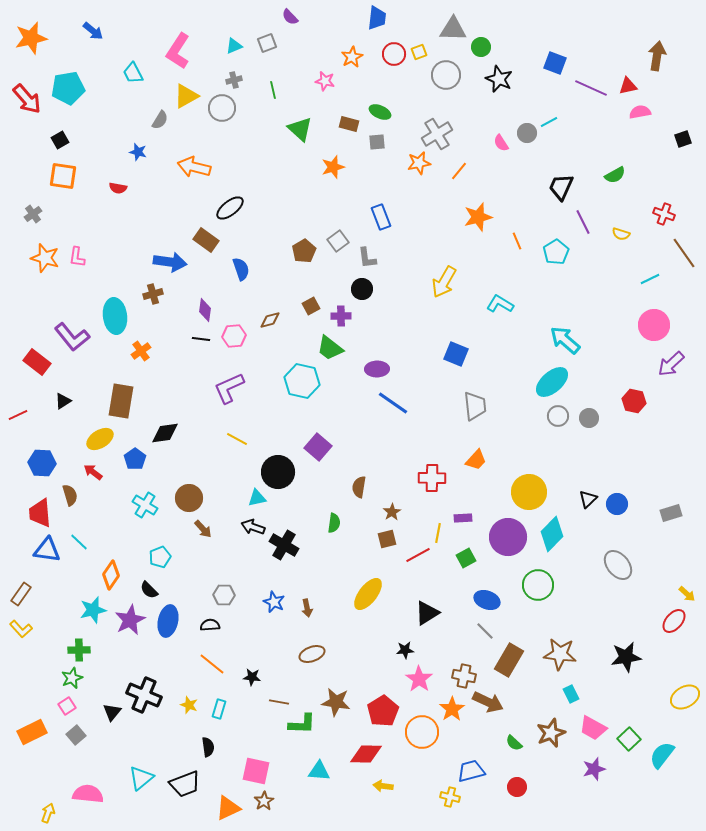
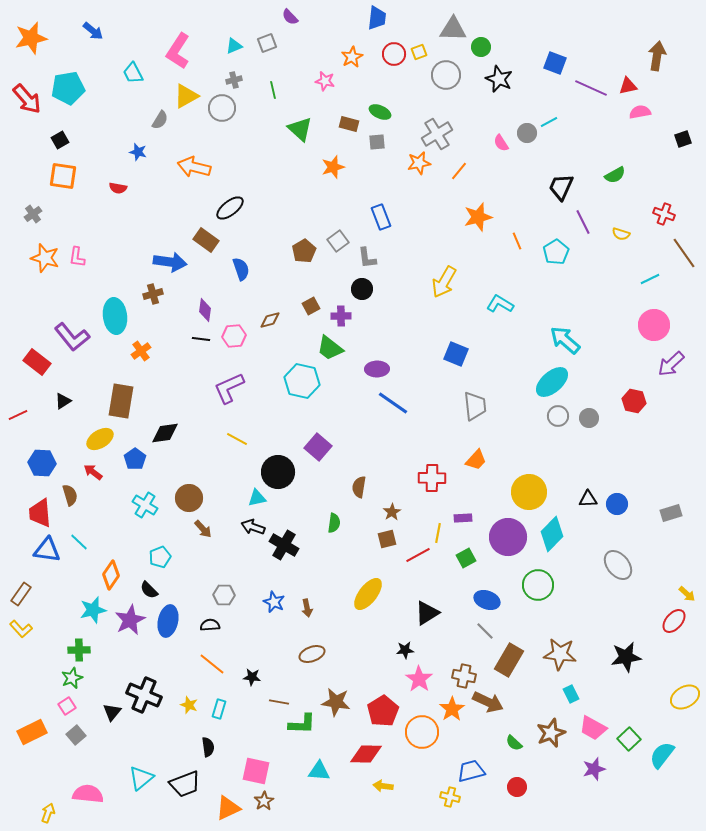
black triangle at (588, 499): rotated 42 degrees clockwise
